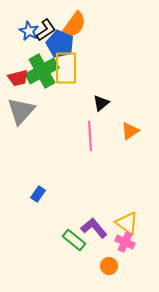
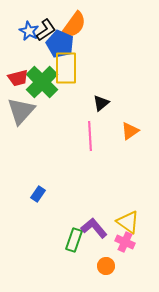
green cross: moved 11 px down; rotated 16 degrees counterclockwise
yellow triangle: moved 1 px right, 1 px up
green rectangle: rotated 70 degrees clockwise
orange circle: moved 3 px left
